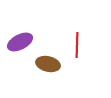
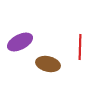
red line: moved 3 px right, 2 px down
